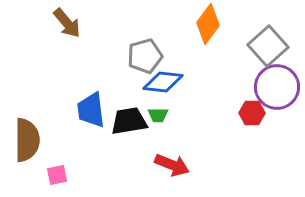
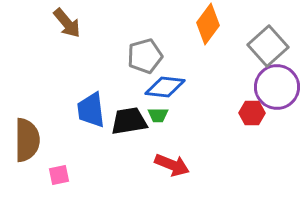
blue diamond: moved 2 px right, 5 px down
pink square: moved 2 px right
